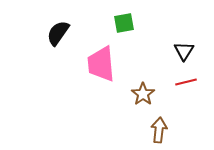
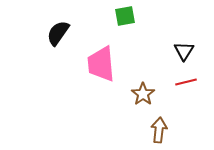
green square: moved 1 px right, 7 px up
